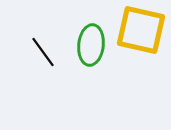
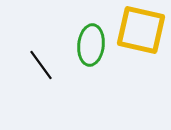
black line: moved 2 px left, 13 px down
